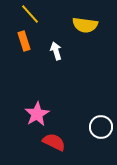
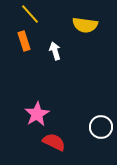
white arrow: moved 1 px left
